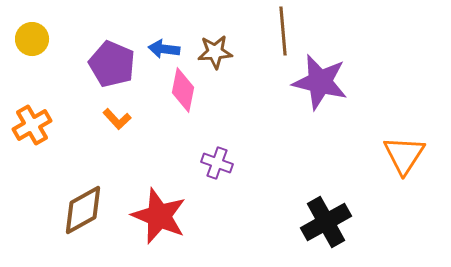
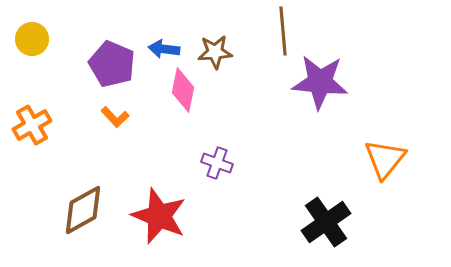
purple star: rotated 8 degrees counterclockwise
orange L-shape: moved 2 px left, 2 px up
orange triangle: moved 19 px left, 4 px down; rotated 6 degrees clockwise
black cross: rotated 6 degrees counterclockwise
